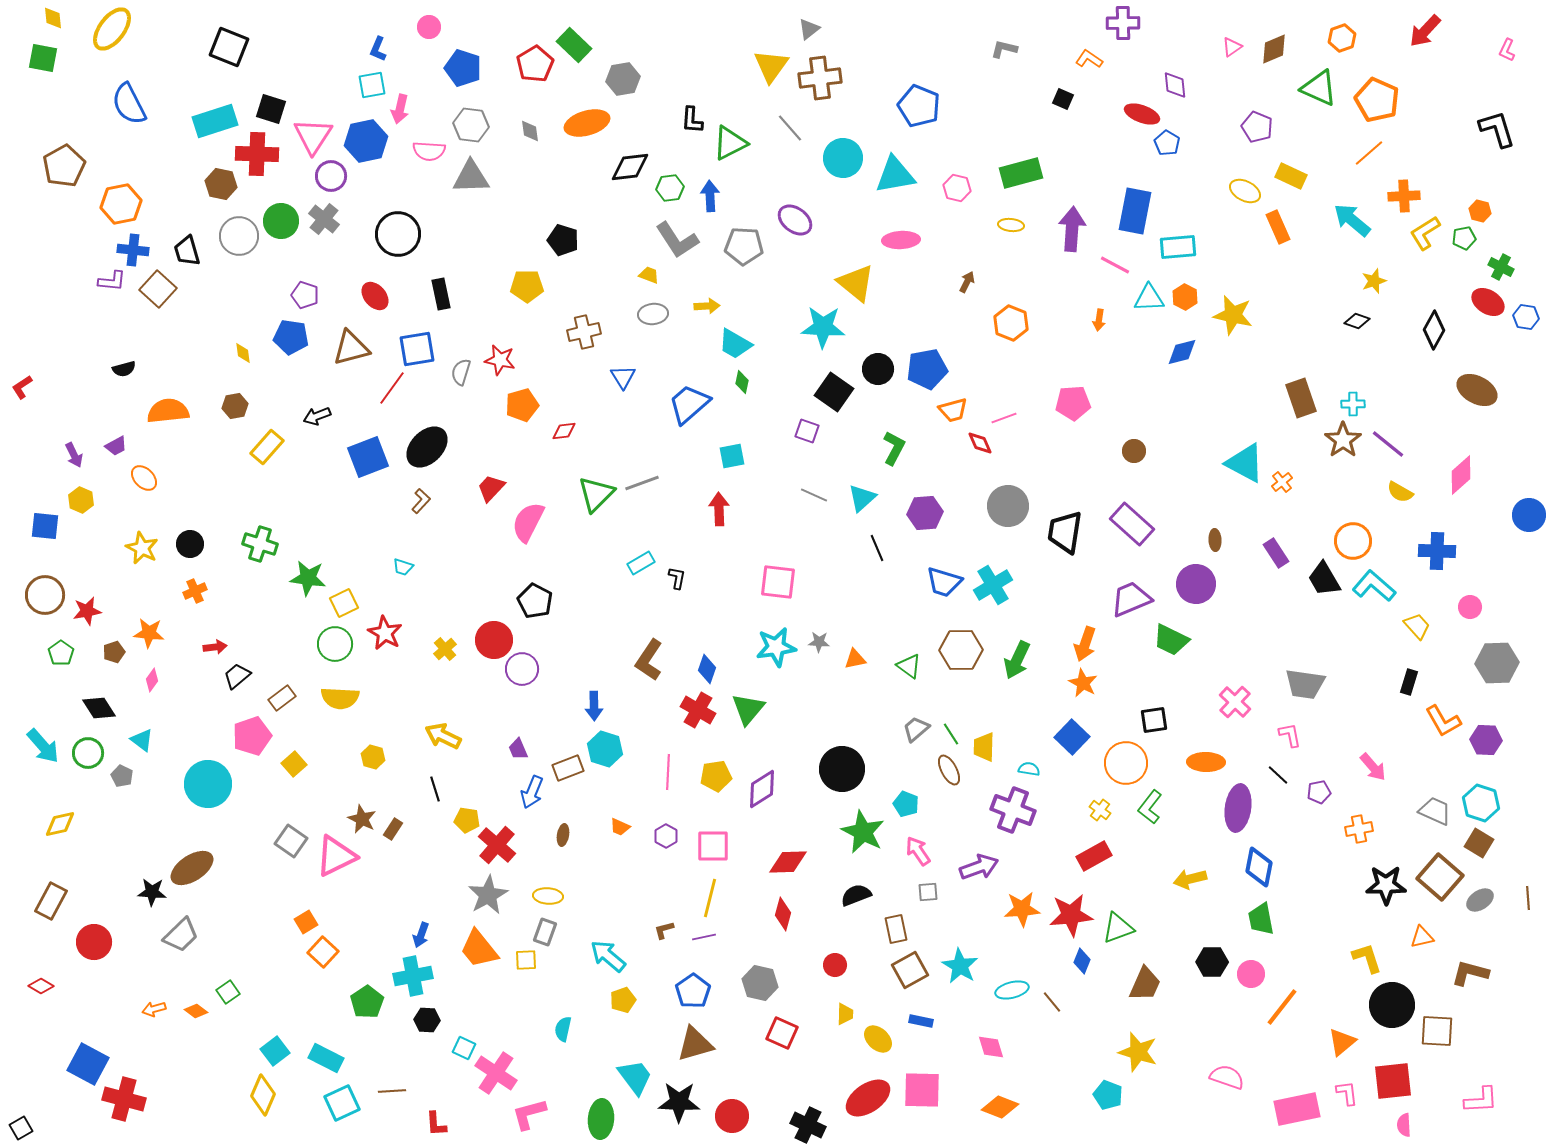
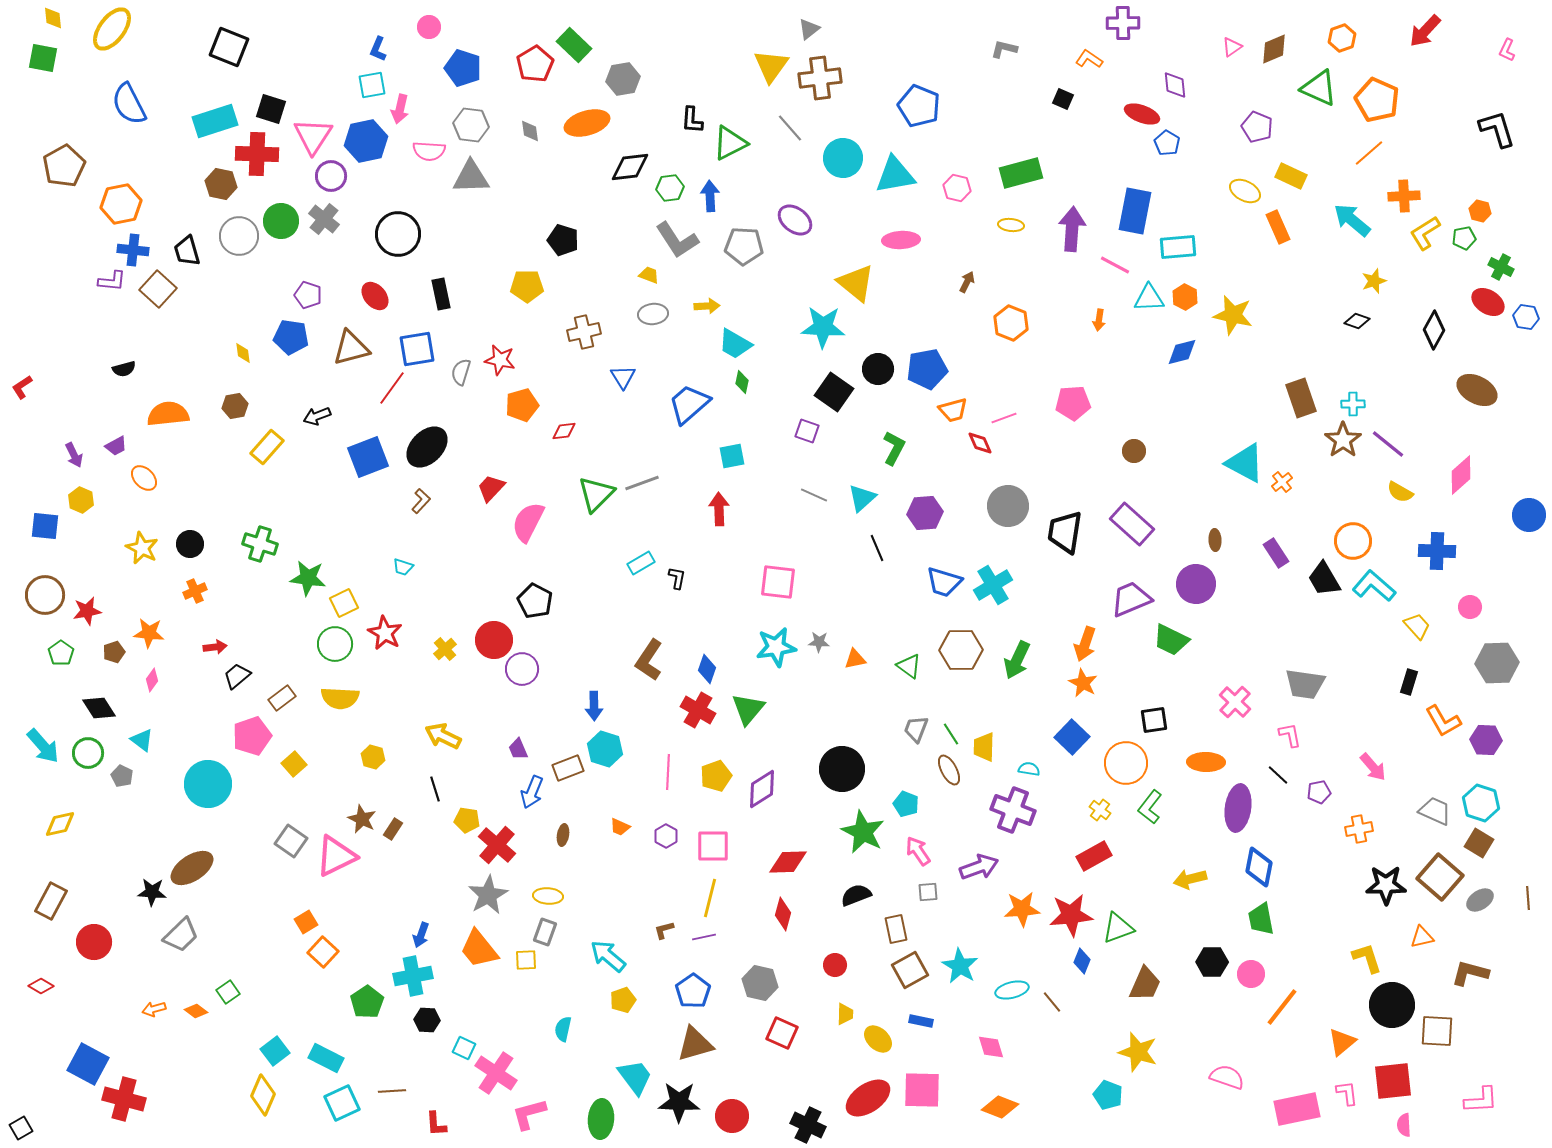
purple pentagon at (305, 295): moved 3 px right
orange semicircle at (168, 411): moved 3 px down
gray trapezoid at (916, 729): rotated 28 degrees counterclockwise
yellow pentagon at (716, 776): rotated 12 degrees counterclockwise
